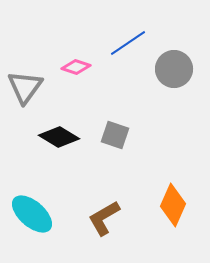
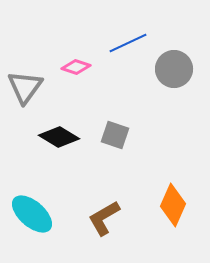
blue line: rotated 9 degrees clockwise
